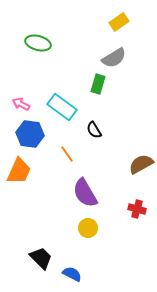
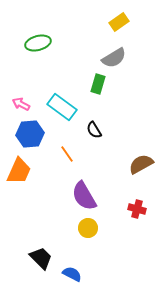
green ellipse: rotated 30 degrees counterclockwise
blue hexagon: rotated 12 degrees counterclockwise
purple semicircle: moved 1 px left, 3 px down
